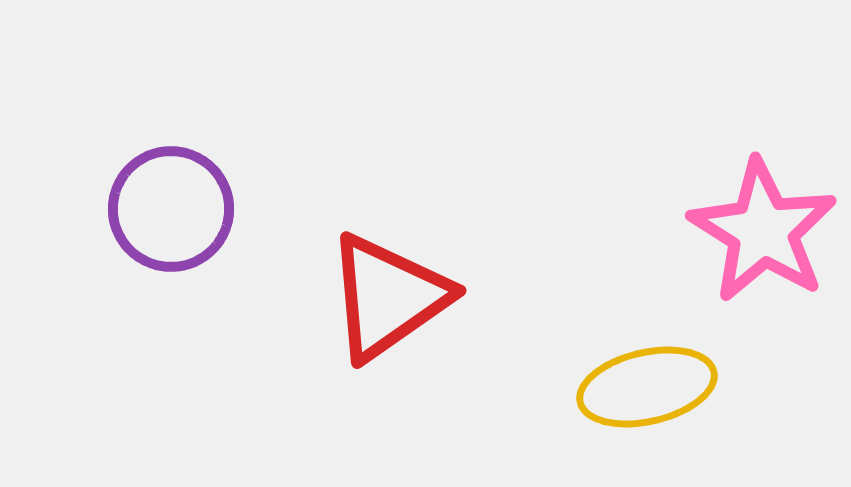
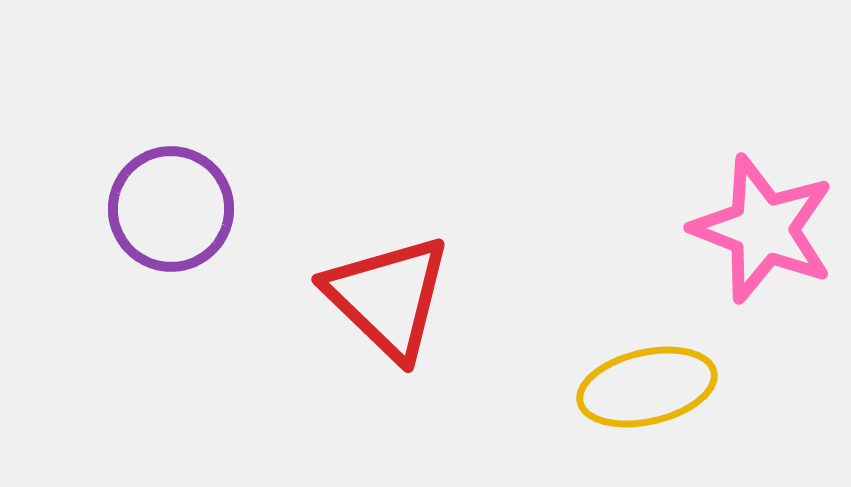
pink star: moved 2 px up; rotated 11 degrees counterclockwise
red triangle: rotated 41 degrees counterclockwise
